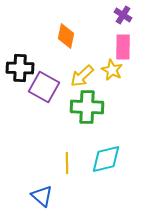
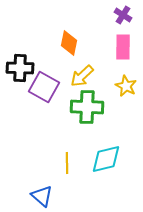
orange diamond: moved 3 px right, 7 px down
yellow star: moved 14 px right, 16 px down
